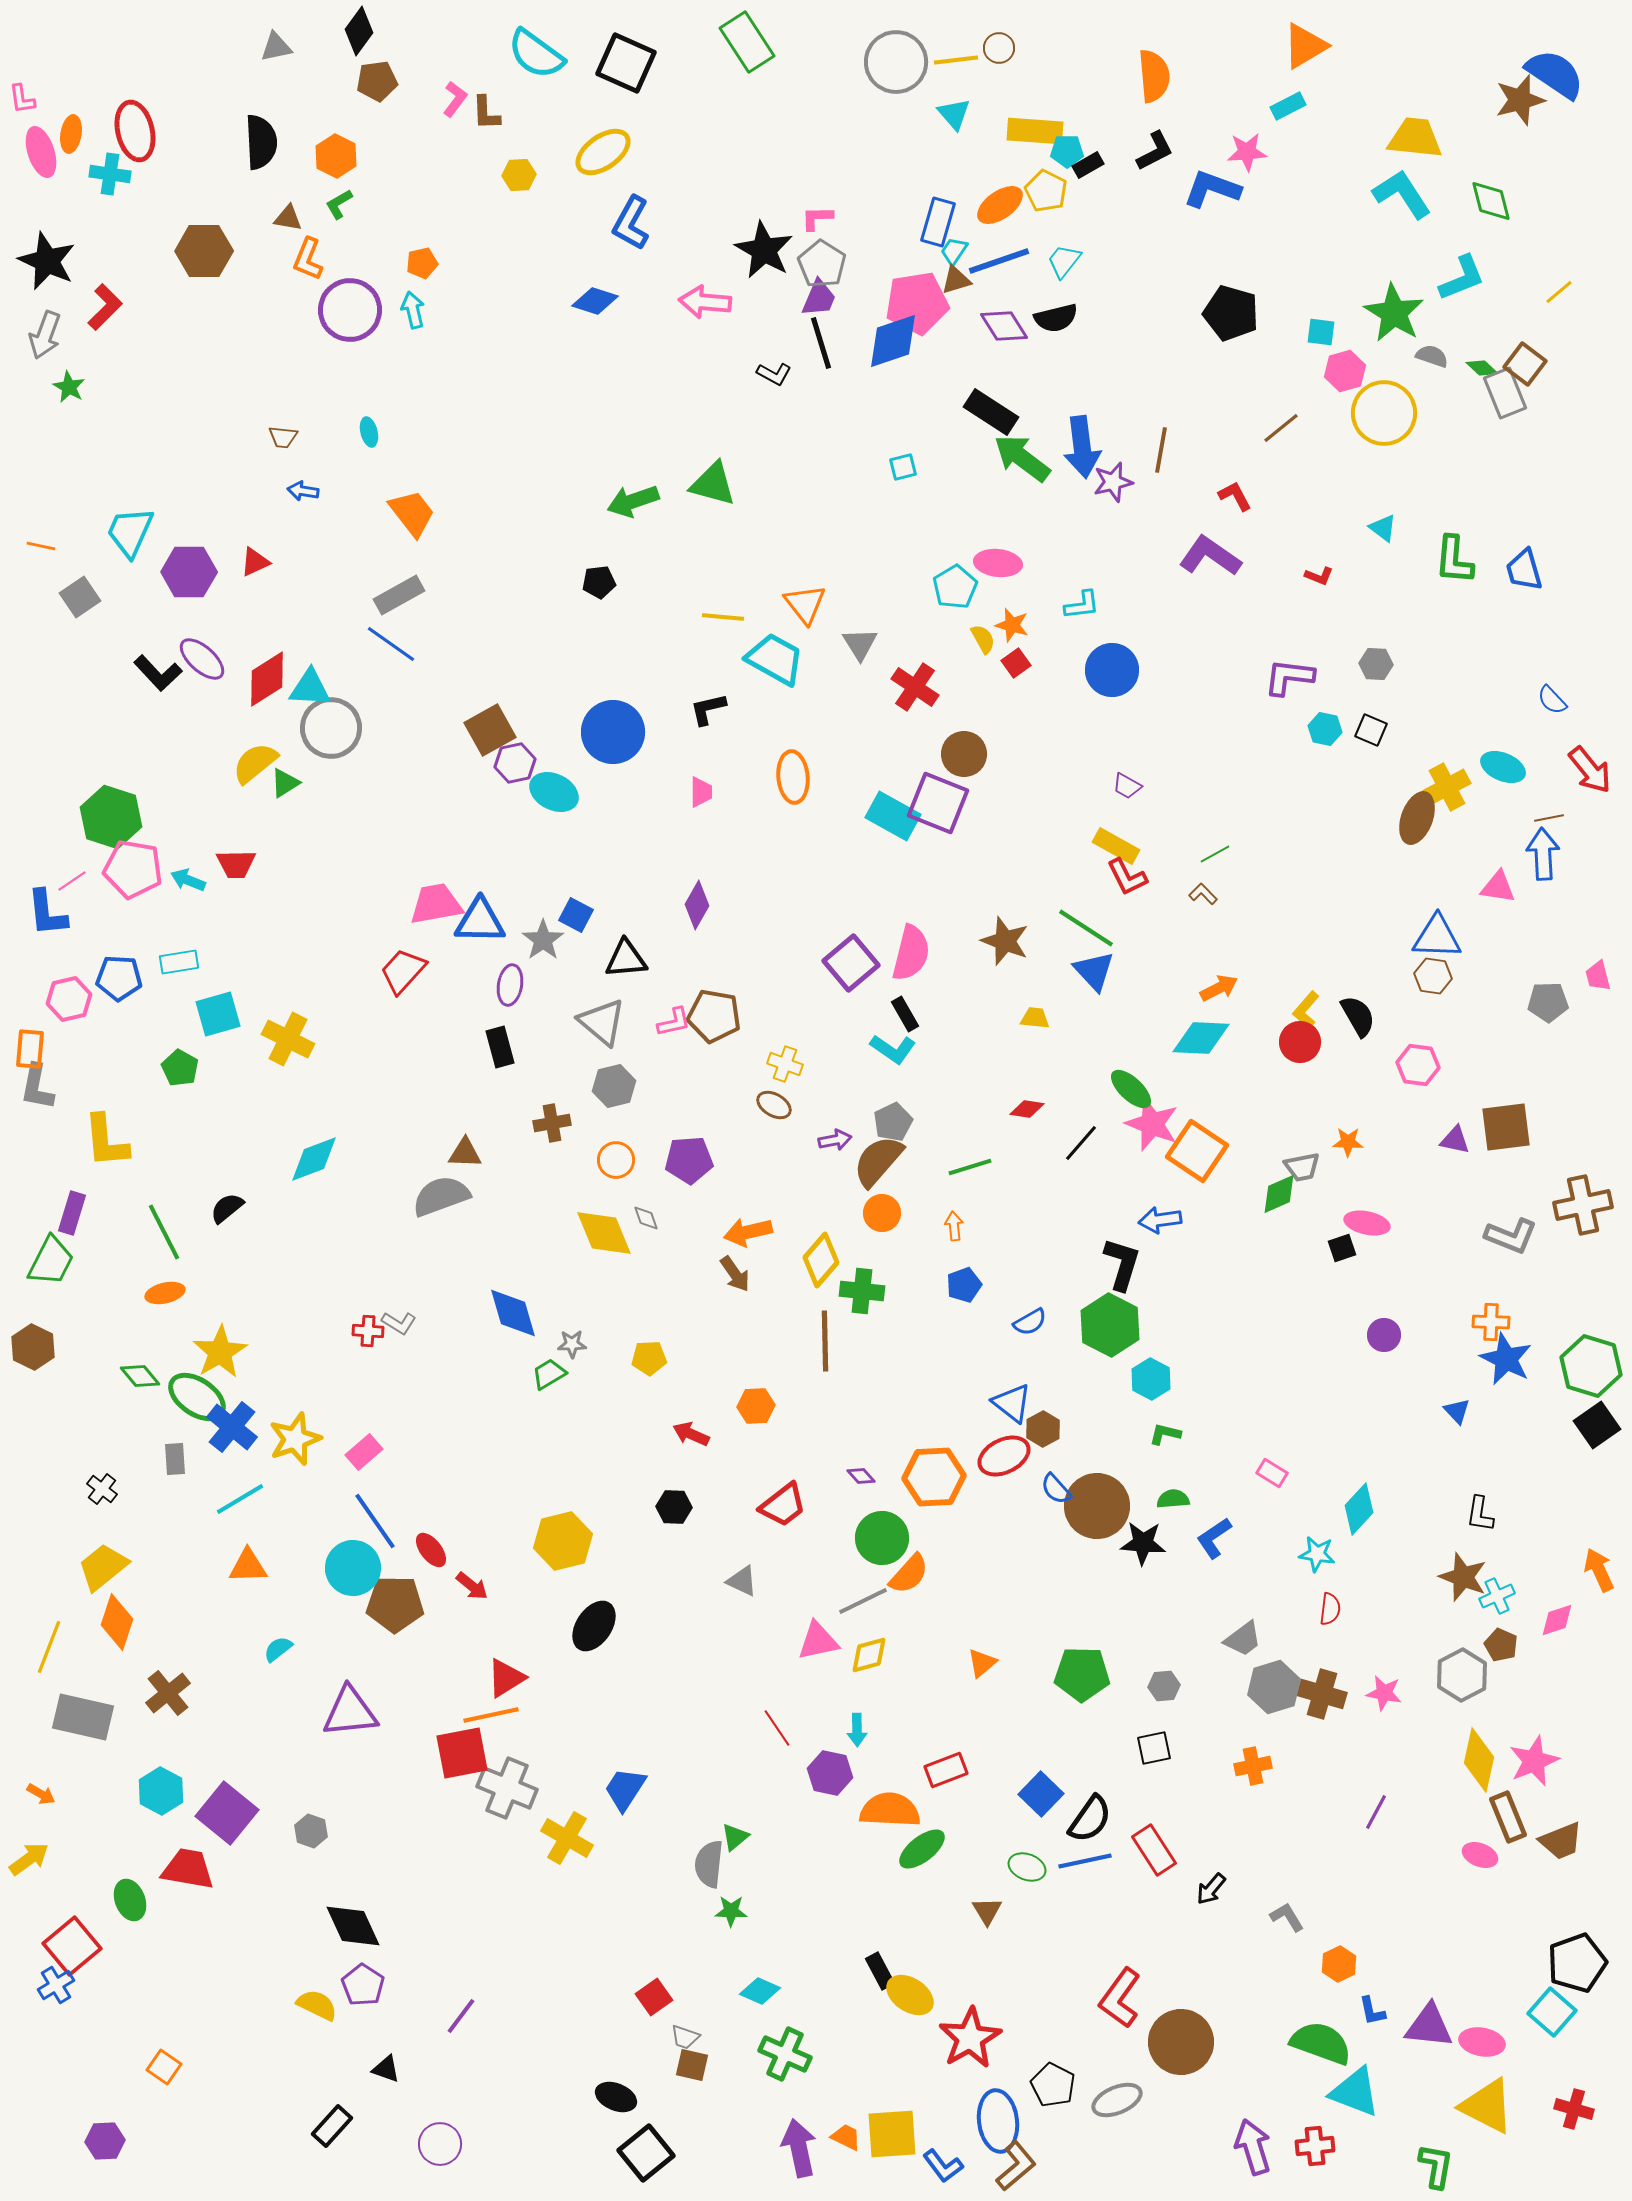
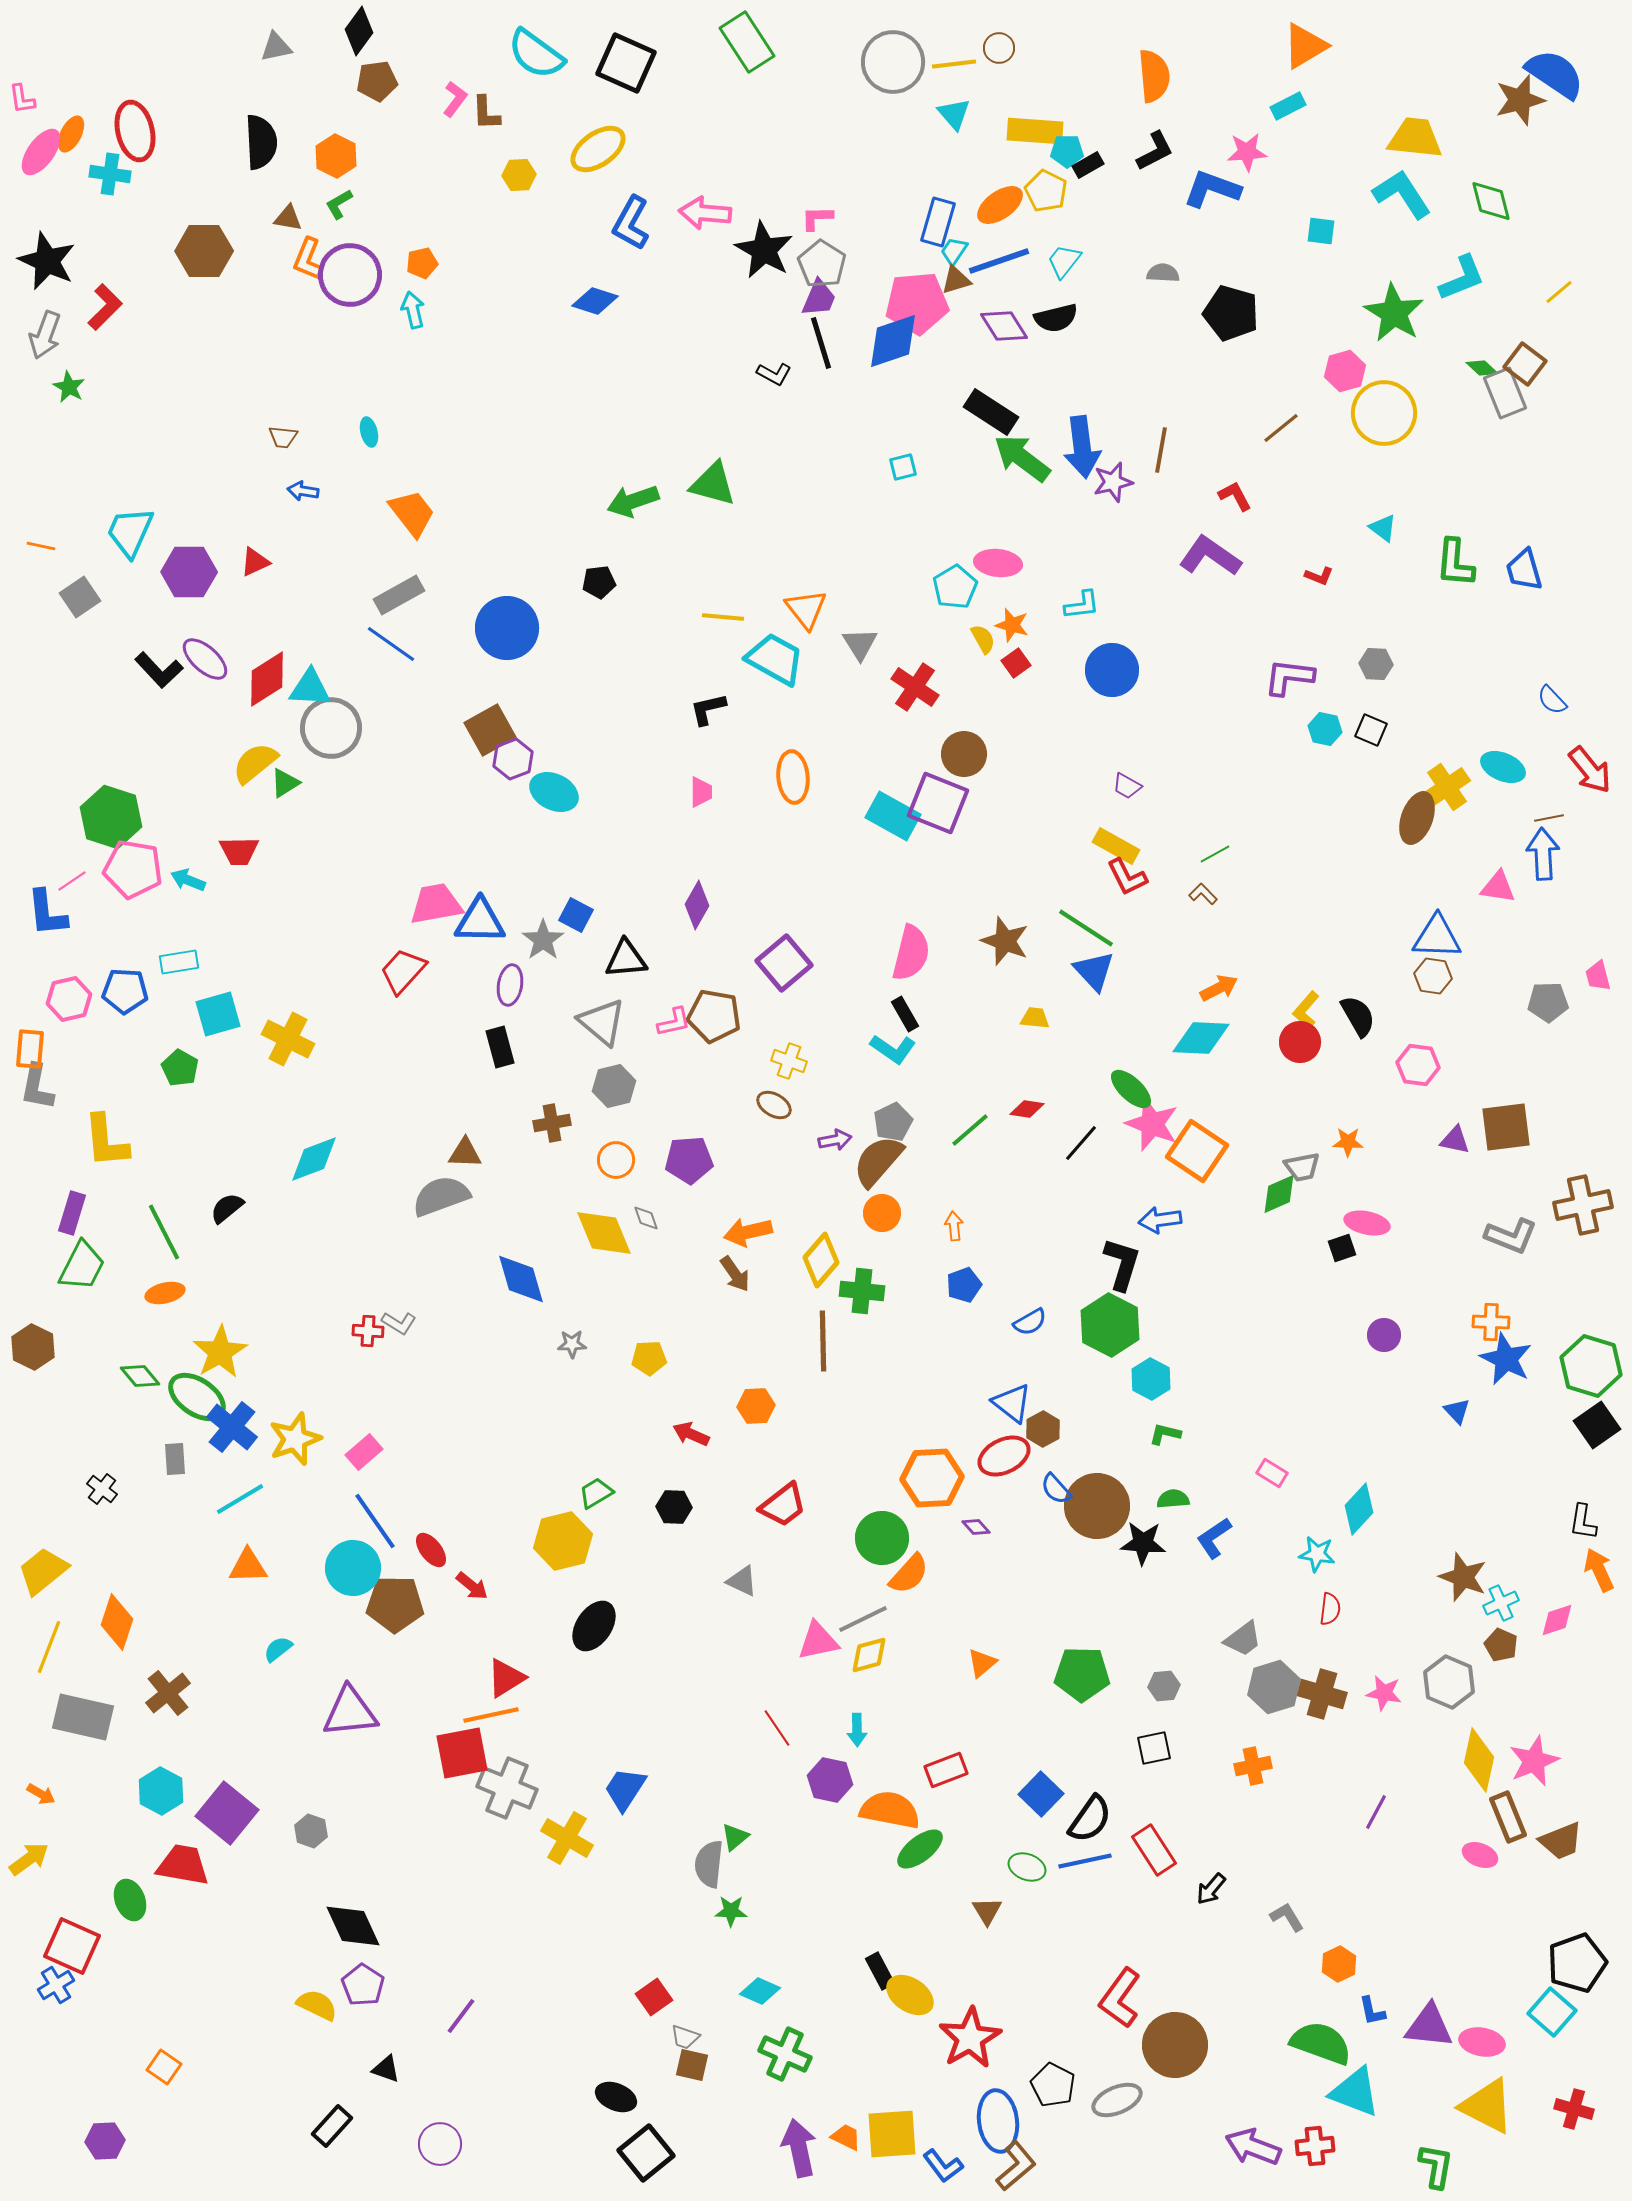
yellow line at (956, 60): moved 2 px left, 4 px down
gray circle at (896, 62): moved 3 px left
orange ellipse at (71, 134): rotated 18 degrees clockwise
pink ellipse at (41, 152): rotated 54 degrees clockwise
yellow ellipse at (603, 152): moved 5 px left, 3 px up
pink arrow at (705, 302): moved 89 px up
pink pentagon at (917, 303): rotated 4 degrees clockwise
purple circle at (350, 310): moved 35 px up
cyan square at (1321, 332): moved 101 px up
gray semicircle at (1432, 356): moved 269 px left, 83 px up; rotated 16 degrees counterclockwise
green L-shape at (1454, 560): moved 1 px right, 3 px down
orange triangle at (805, 604): moved 1 px right, 5 px down
purple ellipse at (202, 659): moved 3 px right
black L-shape at (158, 673): moved 1 px right, 3 px up
blue circle at (613, 732): moved 106 px left, 104 px up
purple hexagon at (515, 763): moved 2 px left, 4 px up; rotated 9 degrees counterclockwise
yellow cross at (1447, 787): rotated 6 degrees counterclockwise
red trapezoid at (236, 864): moved 3 px right, 13 px up
purple square at (851, 963): moved 67 px left
blue pentagon at (119, 978): moved 6 px right, 13 px down
yellow cross at (785, 1064): moved 4 px right, 3 px up
green line at (970, 1167): moved 37 px up; rotated 24 degrees counterclockwise
green trapezoid at (51, 1261): moved 31 px right, 5 px down
blue diamond at (513, 1313): moved 8 px right, 34 px up
brown line at (825, 1341): moved 2 px left
green trapezoid at (549, 1374): moved 47 px right, 119 px down
purple diamond at (861, 1476): moved 115 px right, 51 px down
orange hexagon at (934, 1477): moved 2 px left, 1 px down
black L-shape at (1480, 1514): moved 103 px right, 8 px down
yellow trapezoid at (103, 1567): moved 60 px left, 4 px down
cyan cross at (1497, 1596): moved 4 px right, 7 px down
gray line at (863, 1601): moved 18 px down
gray hexagon at (1462, 1675): moved 13 px left, 7 px down; rotated 9 degrees counterclockwise
purple hexagon at (830, 1773): moved 7 px down
orange semicircle at (890, 1810): rotated 8 degrees clockwise
green ellipse at (922, 1849): moved 2 px left
red trapezoid at (188, 1869): moved 5 px left, 4 px up
red square at (72, 1946): rotated 26 degrees counterclockwise
brown circle at (1181, 2042): moved 6 px left, 3 px down
purple arrow at (1253, 2147): rotated 52 degrees counterclockwise
